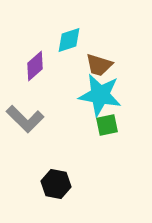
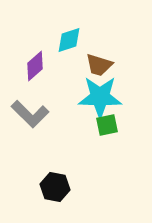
cyan star: moved 2 px down; rotated 9 degrees counterclockwise
gray L-shape: moved 5 px right, 5 px up
black hexagon: moved 1 px left, 3 px down
